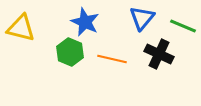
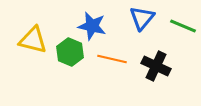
blue star: moved 7 px right, 4 px down; rotated 12 degrees counterclockwise
yellow triangle: moved 12 px right, 12 px down
black cross: moved 3 px left, 12 px down
